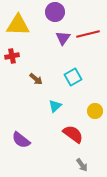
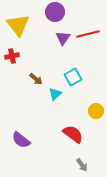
yellow triangle: rotated 50 degrees clockwise
cyan triangle: moved 12 px up
yellow circle: moved 1 px right
